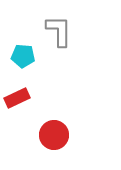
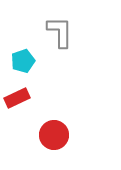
gray L-shape: moved 1 px right, 1 px down
cyan pentagon: moved 5 px down; rotated 25 degrees counterclockwise
